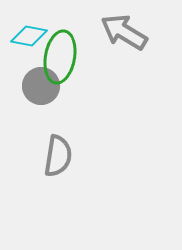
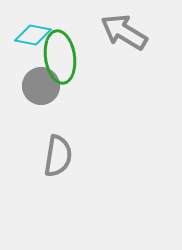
cyan diamond: moved 4 px right, 1 px up
green ellipse: rotated 18 degrees counterclockwise
